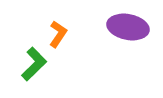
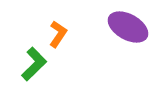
purple ellipse: rotated 18 degrees clockwise
